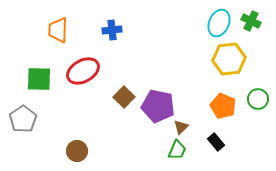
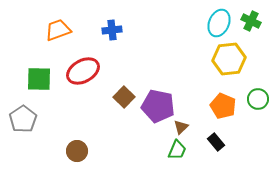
orange trapezoid: rotated 68 degrees clockwise
